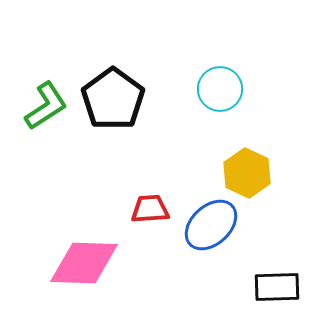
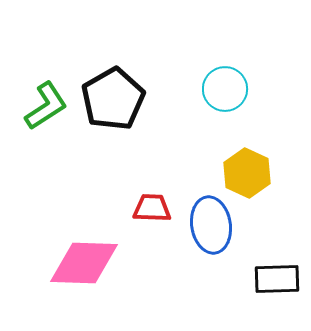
cyan circle: moved 5 px right
black pentagon: rotated 6 degrees clockwise
red trapezoid: moved 2 px right, 1 px up; rotated 6 degrees clockwise
blue ellipse: rotated 56 degrees counterclockwise
black rectangle: moved 8 px up
